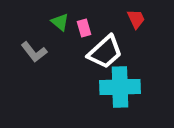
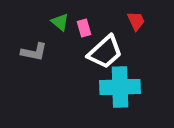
red trapezoid: moved 2 px down
gray L-shape: rotated 40 degrees counterclockwise
